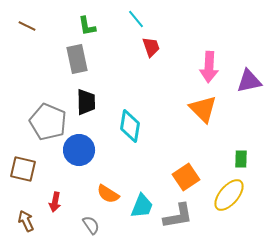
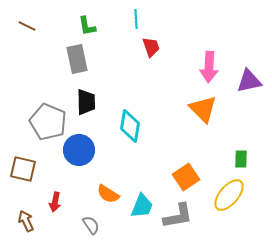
cyan line: rotated 36 degrees clockwise
